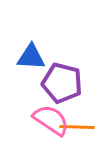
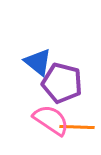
blue triangle: moved 7 px right, 5 px down; rotated 36 degrees clockwise
